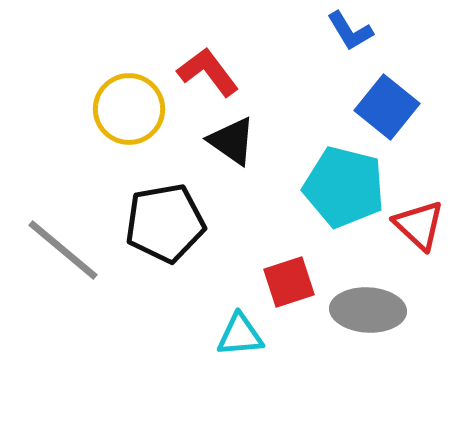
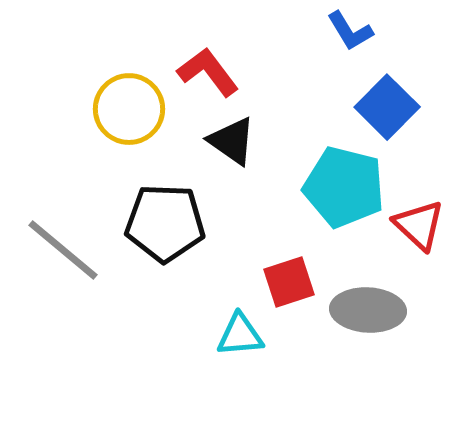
blue square: rotated 6 degrees clockwise
black pentagon: rotated 12 degrees clockwise
